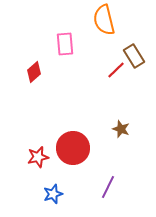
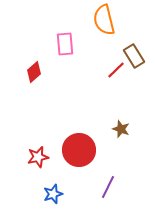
red circle: moved 6 px right, 2 px down
